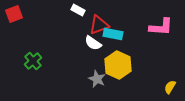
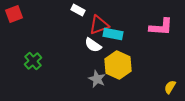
white semicircle: moved 2 px down
